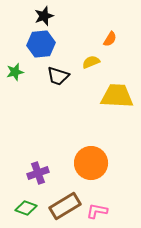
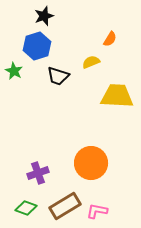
blue hexagon: moved 4 px left, 2 px down; rotated 12 degrees counterclockwise
green star: moved 1 px left, 1 px up; rotated 30 degrees counterclockwise
